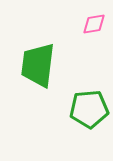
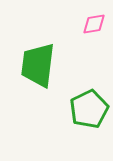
green pentagon: rotated 21 degrees counterclockwise
